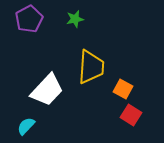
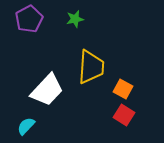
red square: moved 7 px left
